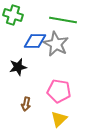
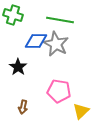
green line: moved 3 px left
blue diamond: moved 1 px right
black star: rotated 24 degrees counterclockwise
brown arrow: moved 3 px left, 3 px down
yellow triangle: moved 22 px right, 8 px up
